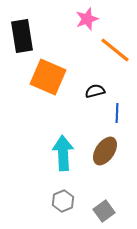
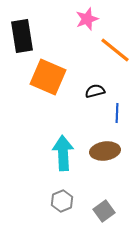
brown ellipse: rotated 48 degrees clockwise
gray hexagon: moved 1 px left
